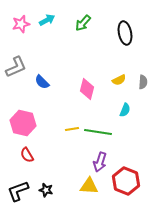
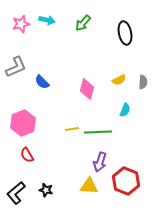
cyan arrow: rotated 42 degrees clockwise
pink hexagon: rotated 25 degrees clockwise
green line: rotated 12 degrees counterclockwise
black L-shape: moved 2 px left, 2 px down; rotated 20 degrees counterclockwise
